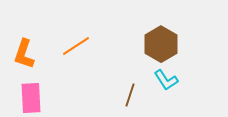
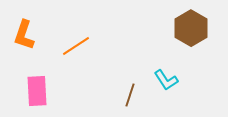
brown hexagon: moved 30 px right, 16 px up
orange L-shape: moved 19 px up
pink rectangle: moved 6 px right, 7 px up
